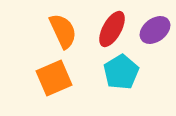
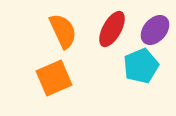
purple ellipse: rotated 12 degrees counterclockwise
cyan pentagon: moved 20 px right, 6 px up; rotated 8 degrees clockwise
